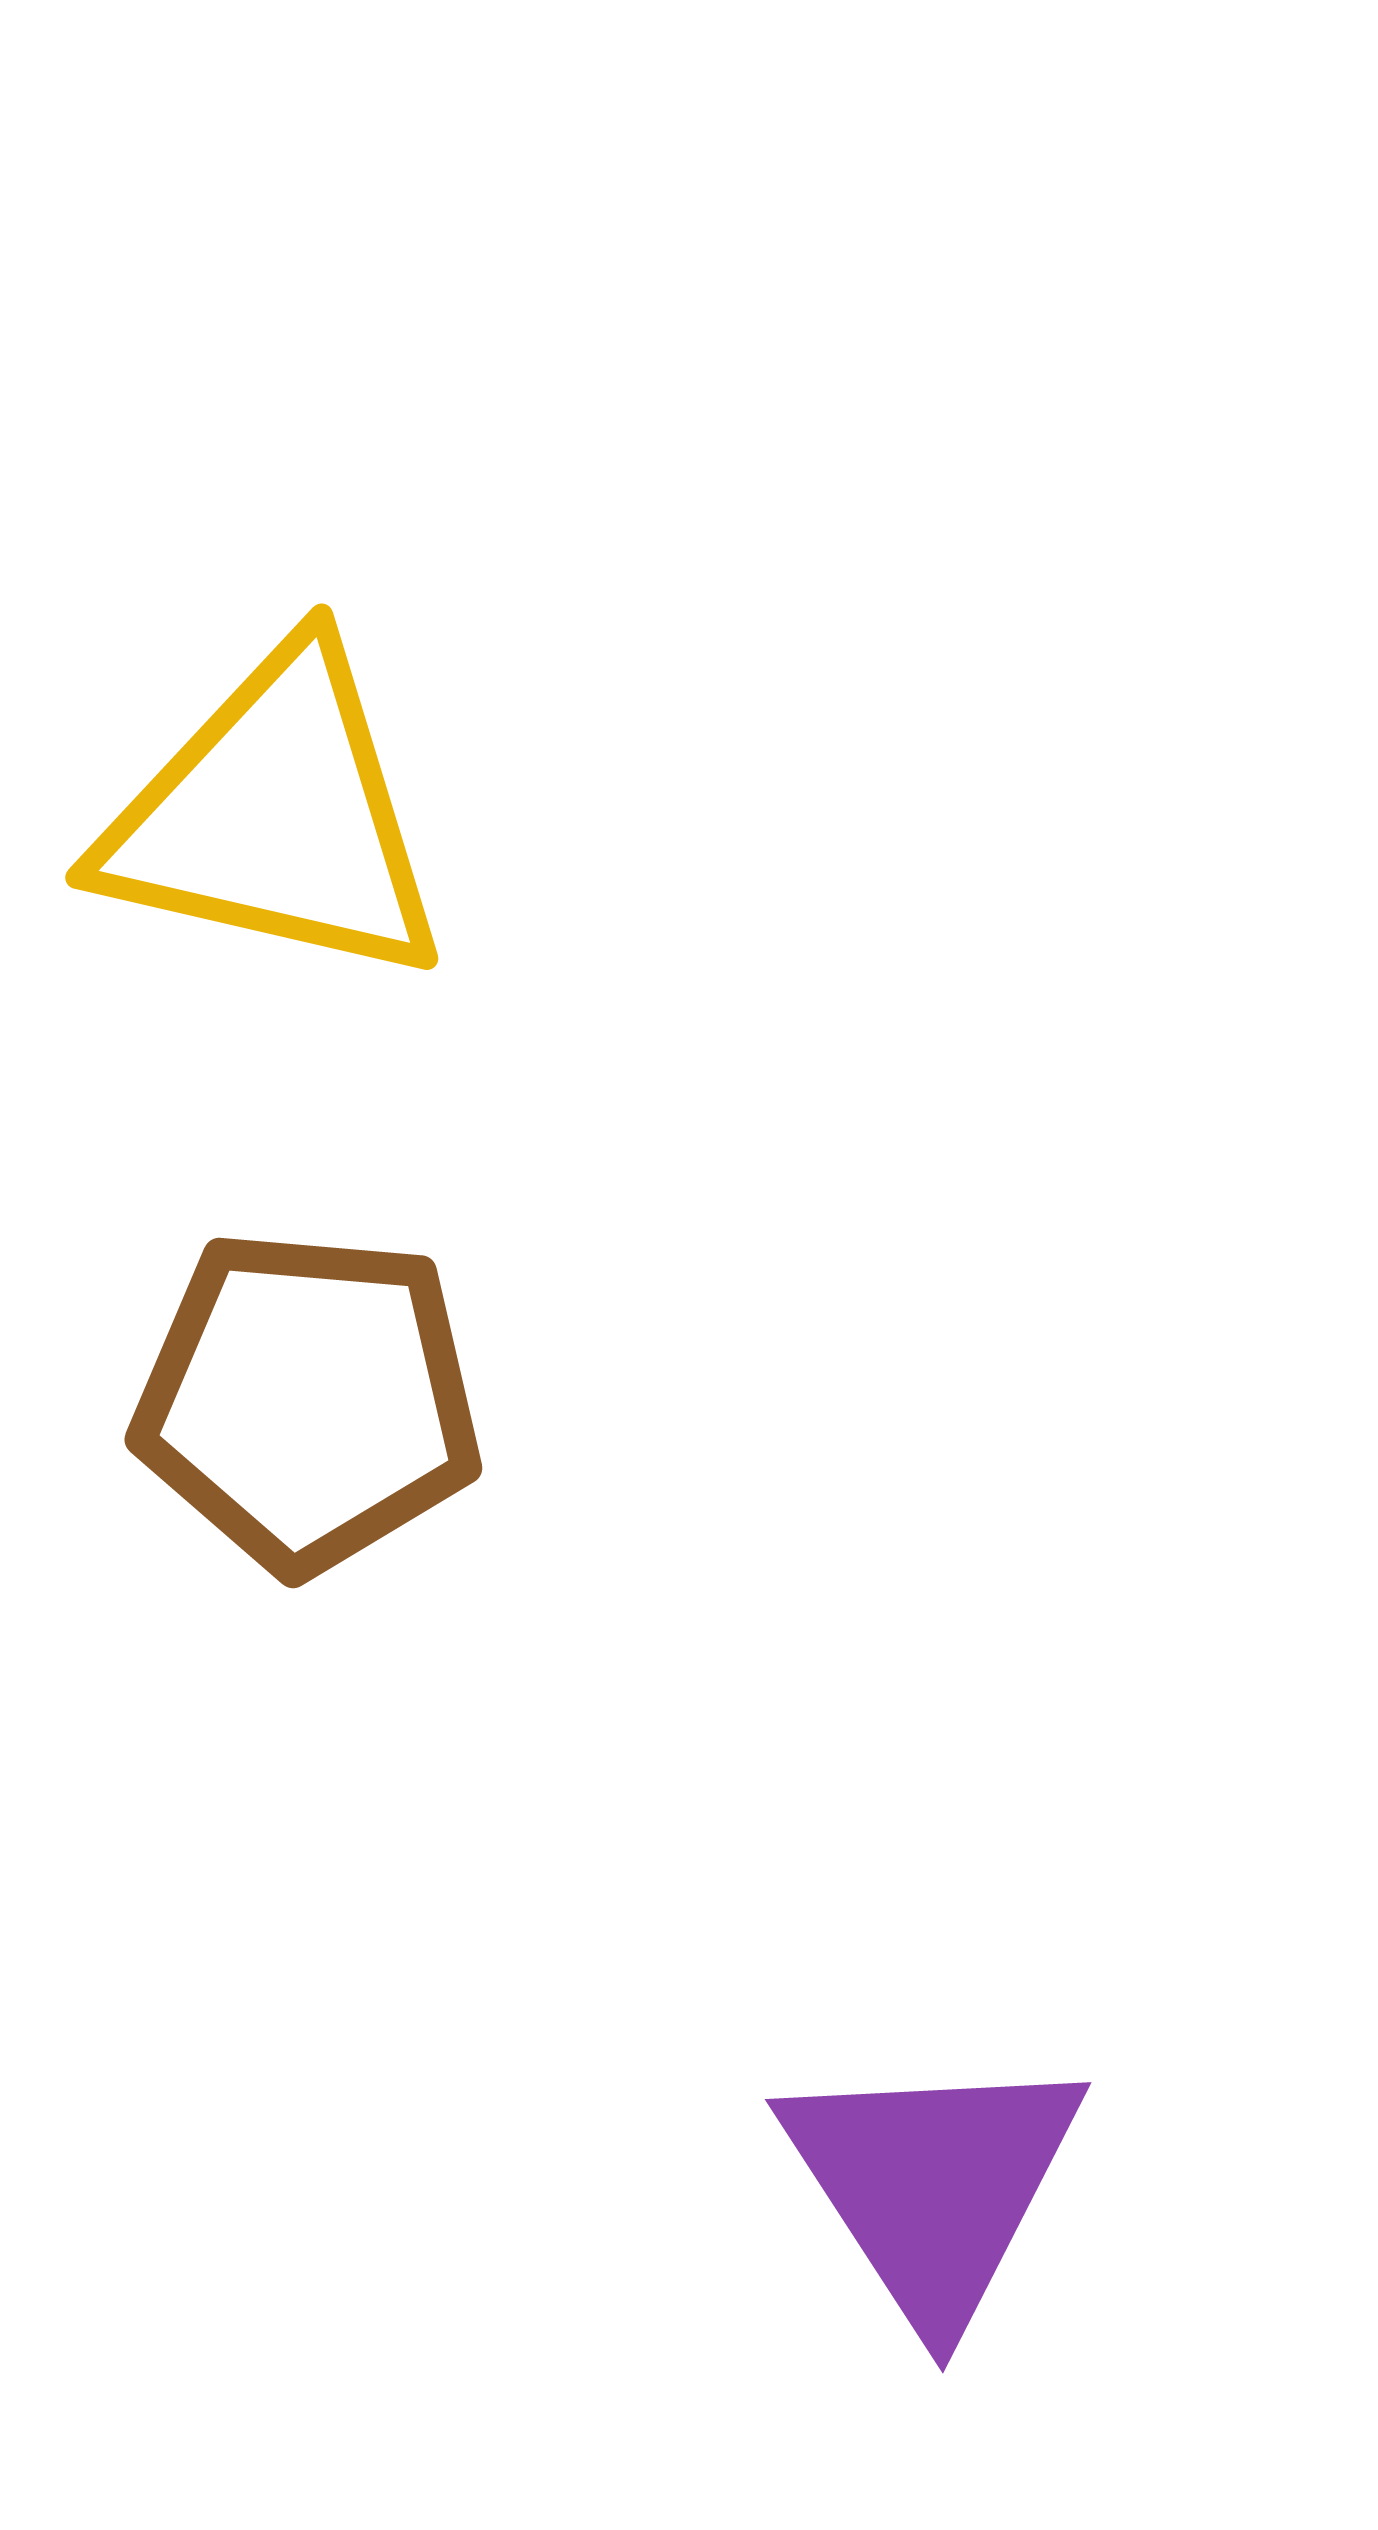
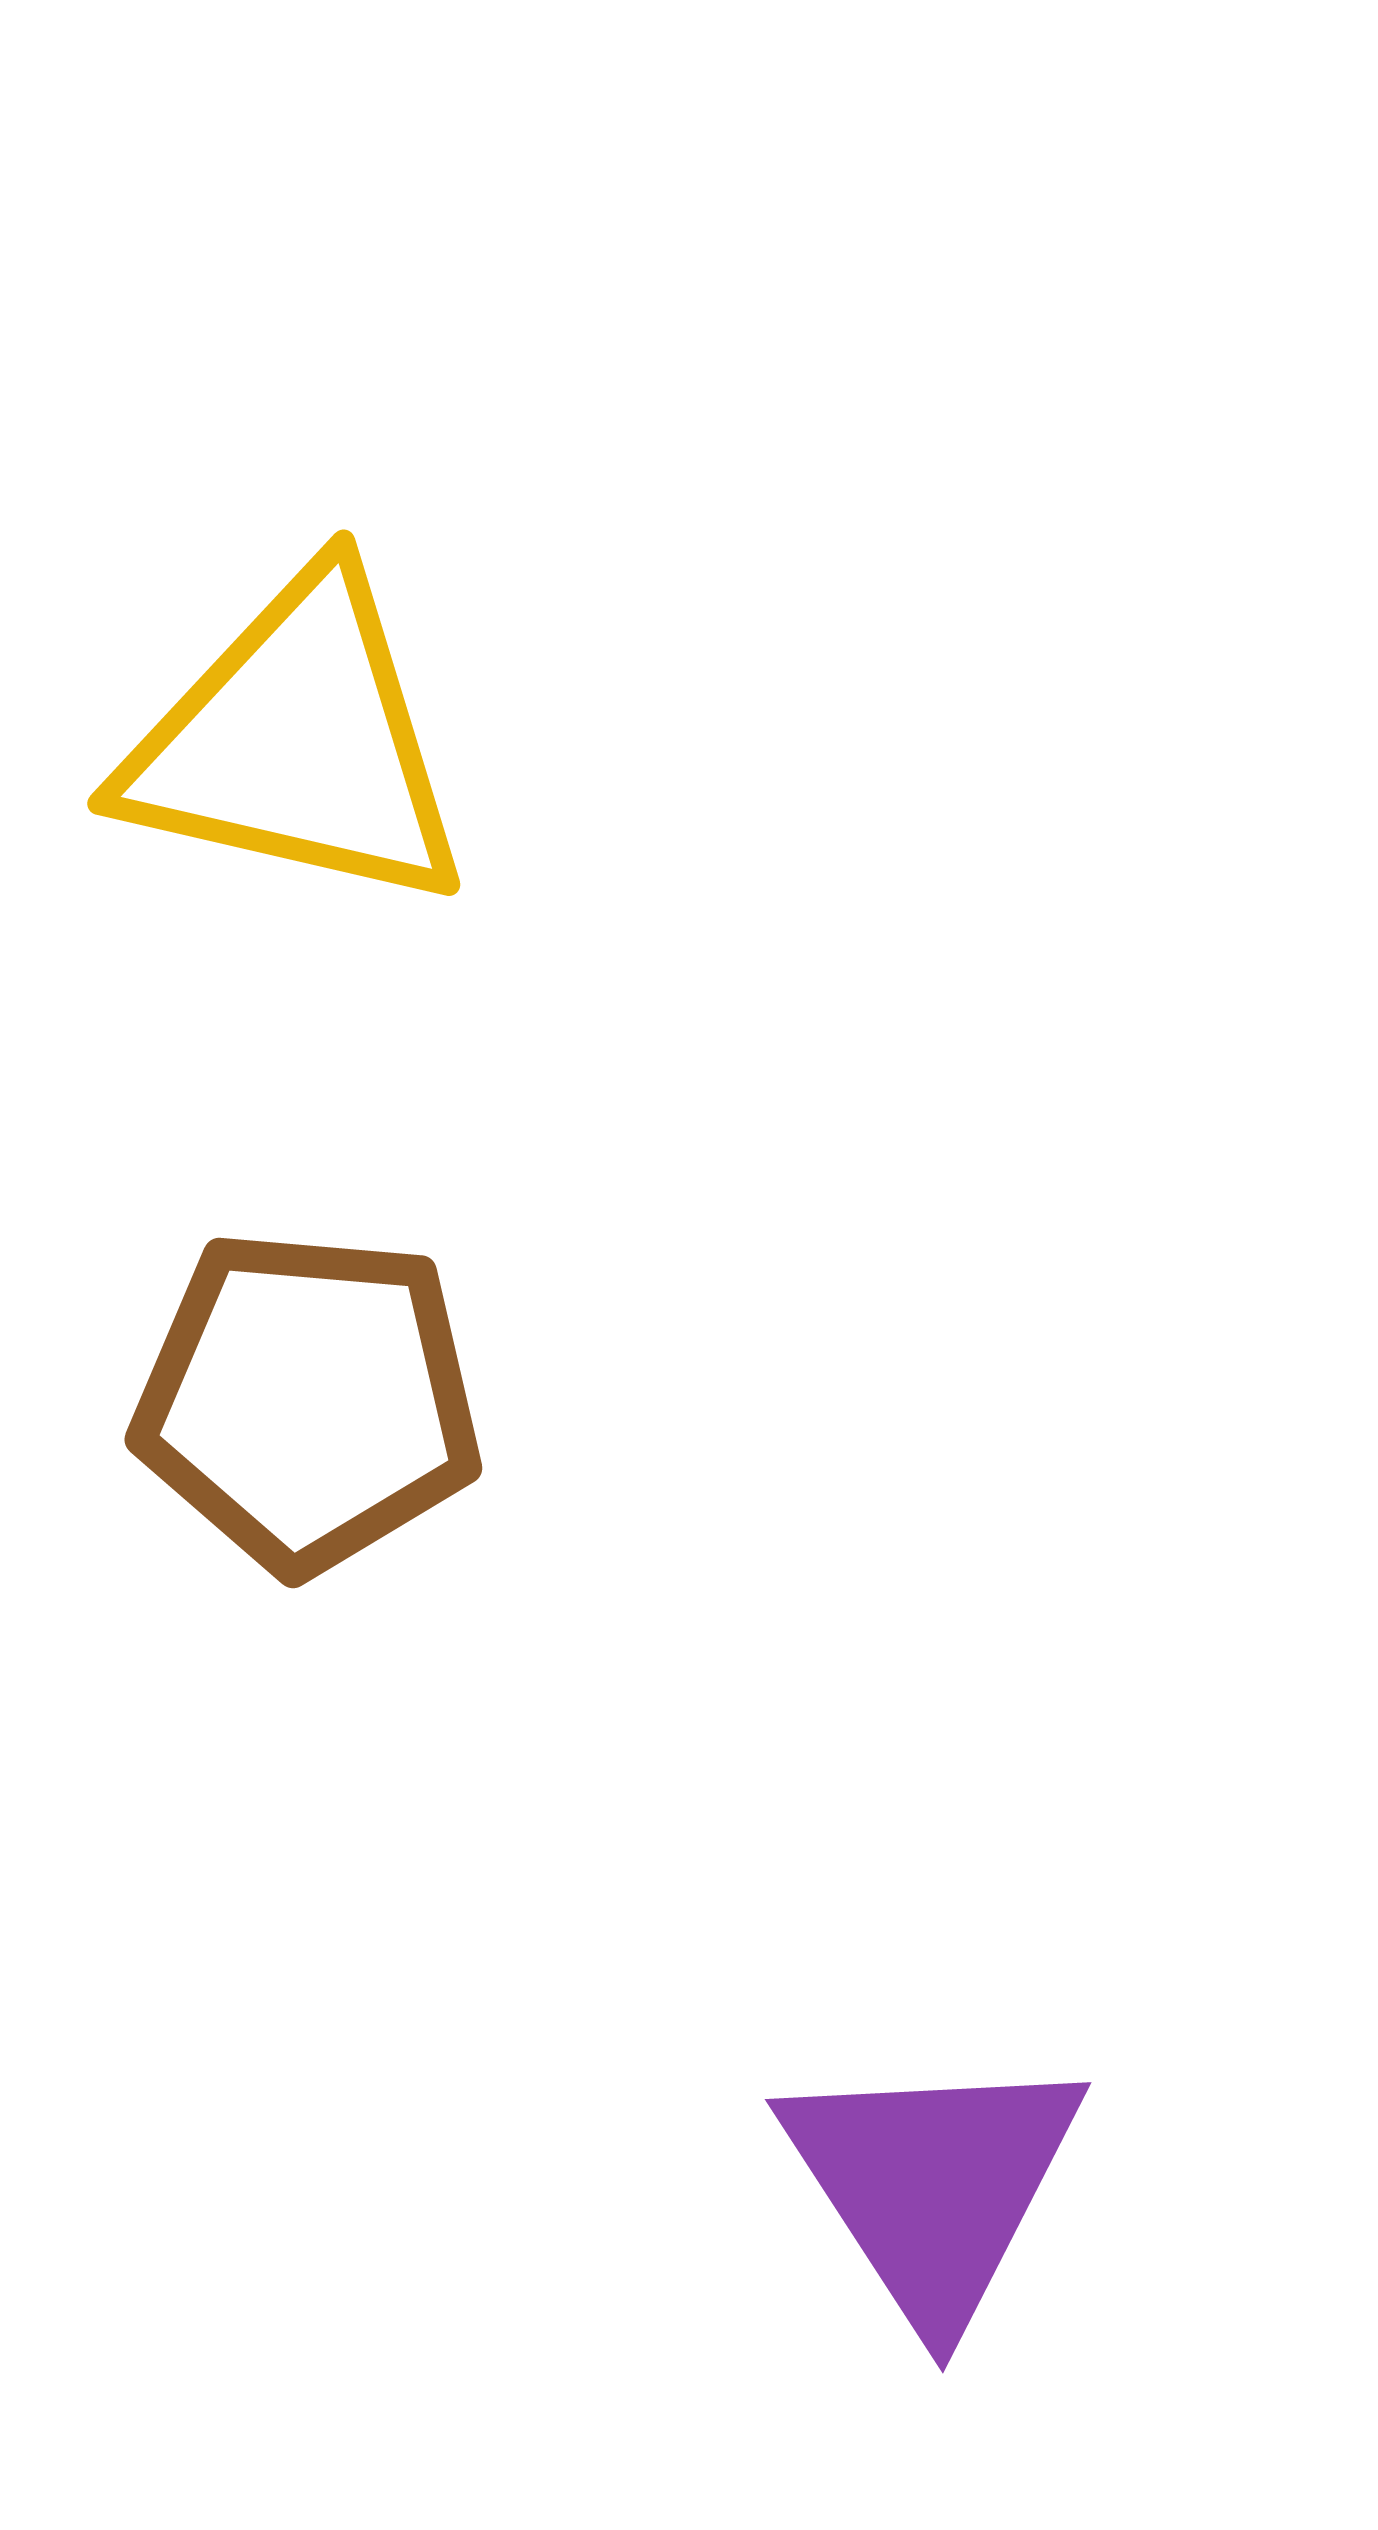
yellow triangle: moved 22 px right, 74 px up
